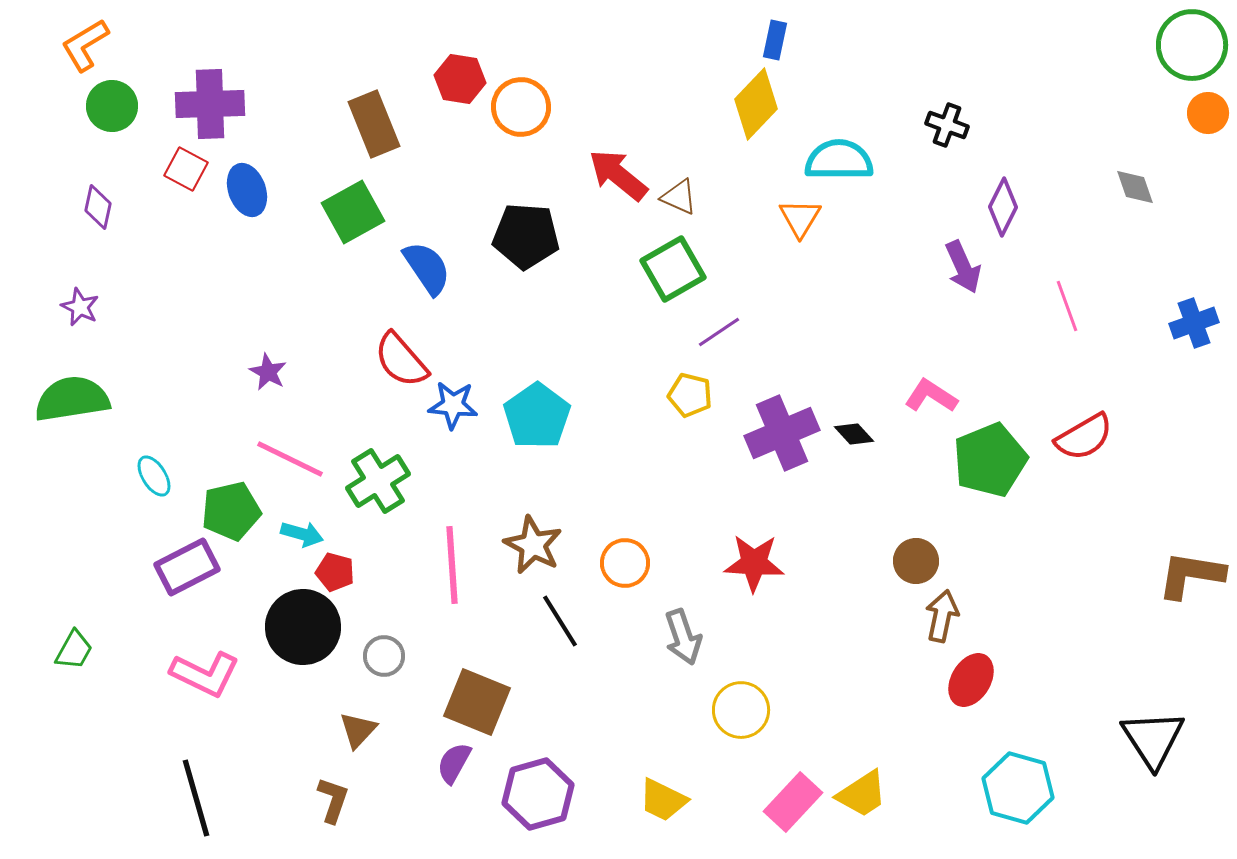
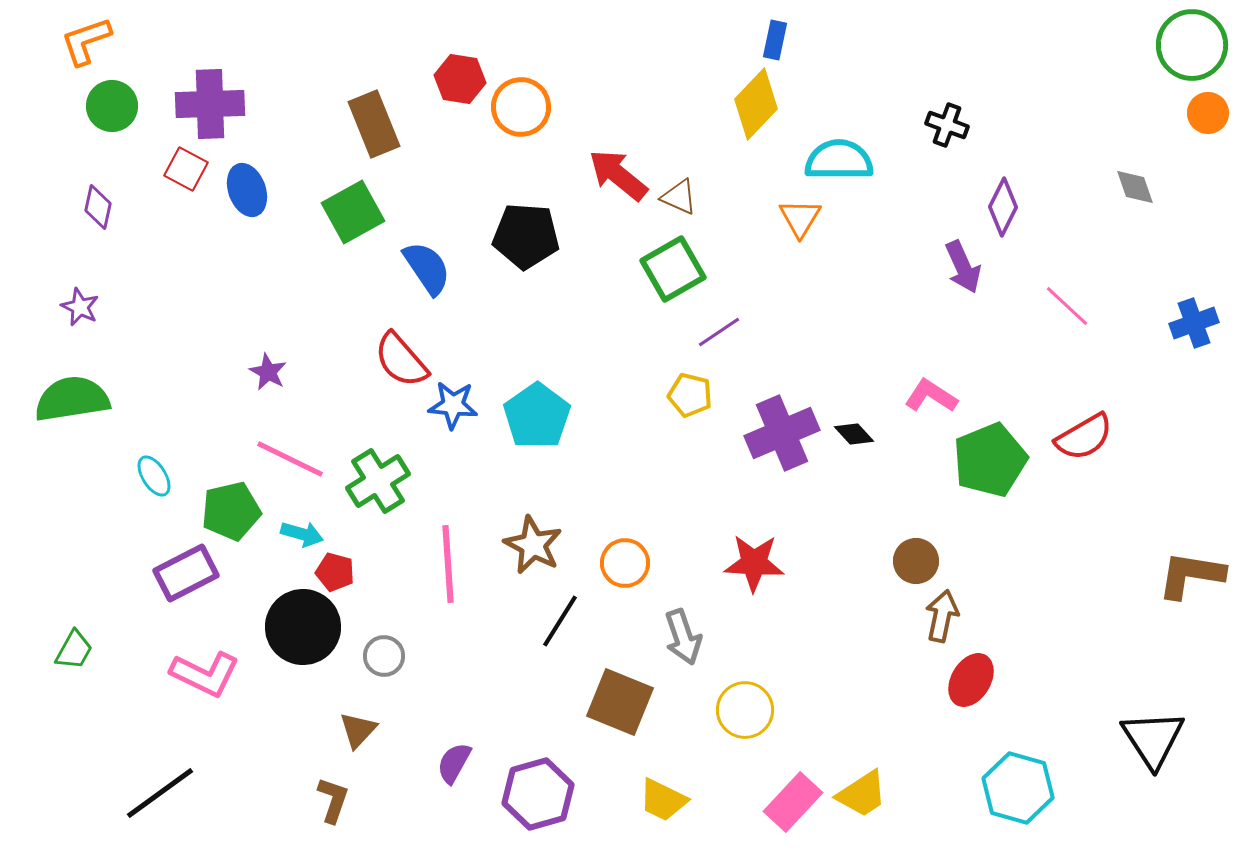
orange L-shape at (85, 45): moved 1 px right, 4 px up; rotated 12 degrees clockwise
pink line at (1067, 306): rotated 27 degrees counterclockwise
pink line at (452, 565): moved 4 px left, 1 px up
purple rectangle at (187, 567): moved 1 px left, 6 px down
black line at (560, 621): rotated 64 degrees clockwise
brown square at (477, 702): moved 143 px right
yellow circle at (741, 710): moved 4 px right
black line at (196, 798): moved 36 px left, 5 px up; rotated 70 degrees clockwise
